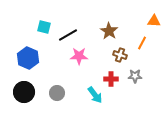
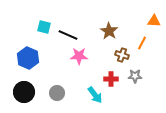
black line: rotated 54 degrees clockwise
brown cross: moved 2 px right
